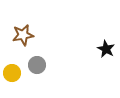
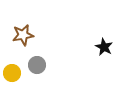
black star: moved 2 px left, 2 px up
